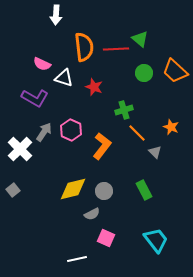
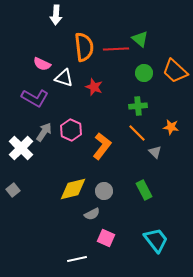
green cross: moved 14 px right, 4 px up; rotated 12 degrees clockwise
orange star: rotated 14 degrees counterclockwise
white cross: moved 1 px right, 1 px up
